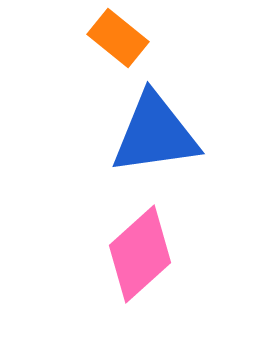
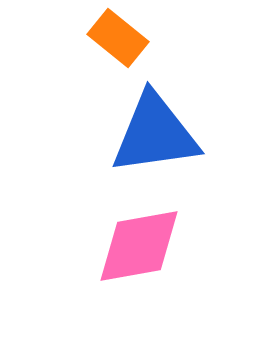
pink diamond: moved 1 px left, 8 px up; rotated 32 degrees clockwise
